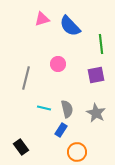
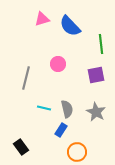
gray star: moved 1 px up
